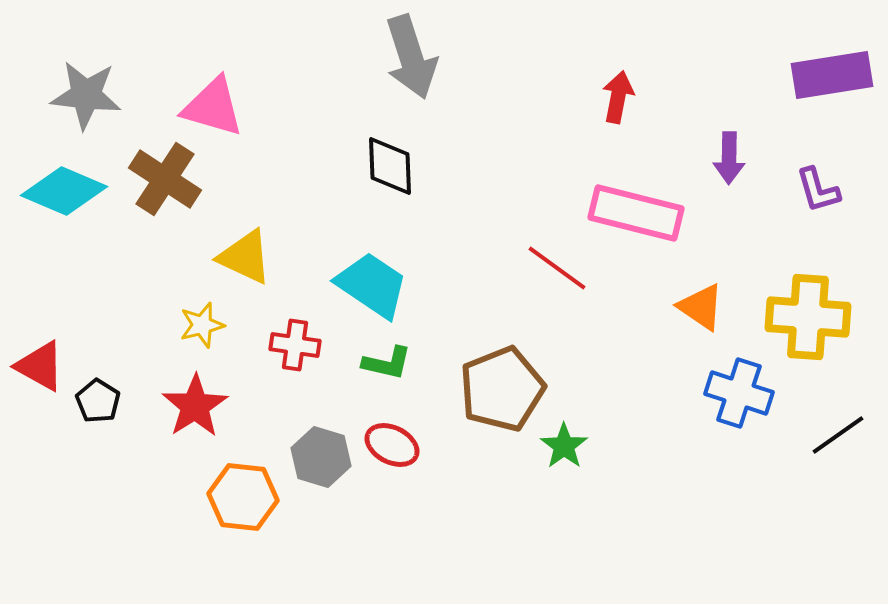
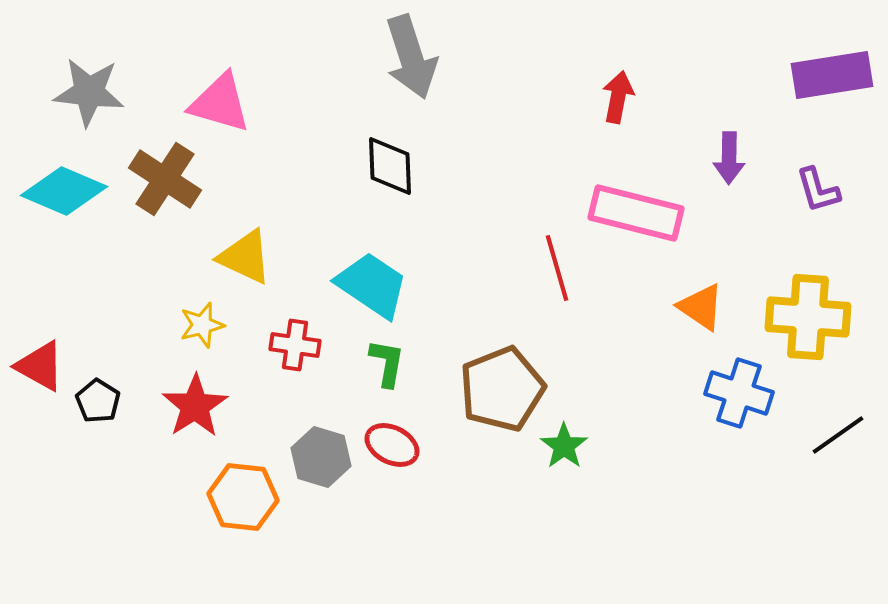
gray star: moved 3 px right, 3 px up
pink triangle: moved 7 px right, 4 px up
red line: rotated 38 degrees clockwise
green L-shape: rotated 93 degrees counterclockwise
